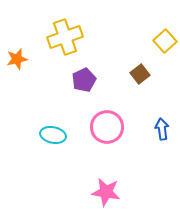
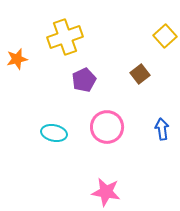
yellow square: moved 5 px up
cyan ellipse: moved 1 px right, 2 px up
